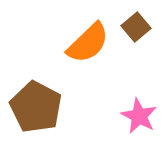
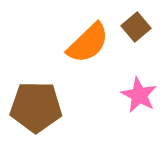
brown pentagon: rotated 27 degrees counterclockwise
pink star: moved 21 px up
